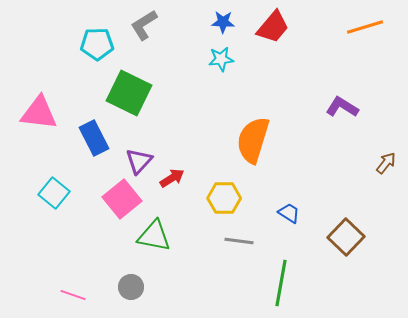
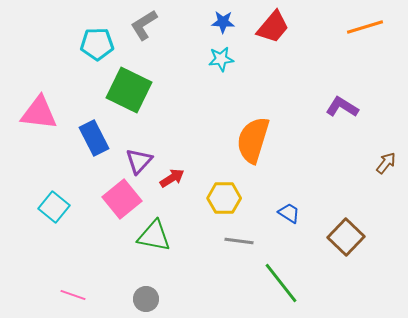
green square: moved 3 px up
cyan square: moved 14 px down
green line: rotated 48 degrees counterclockwise
gray circle: moved 15 px right, 12 px down
